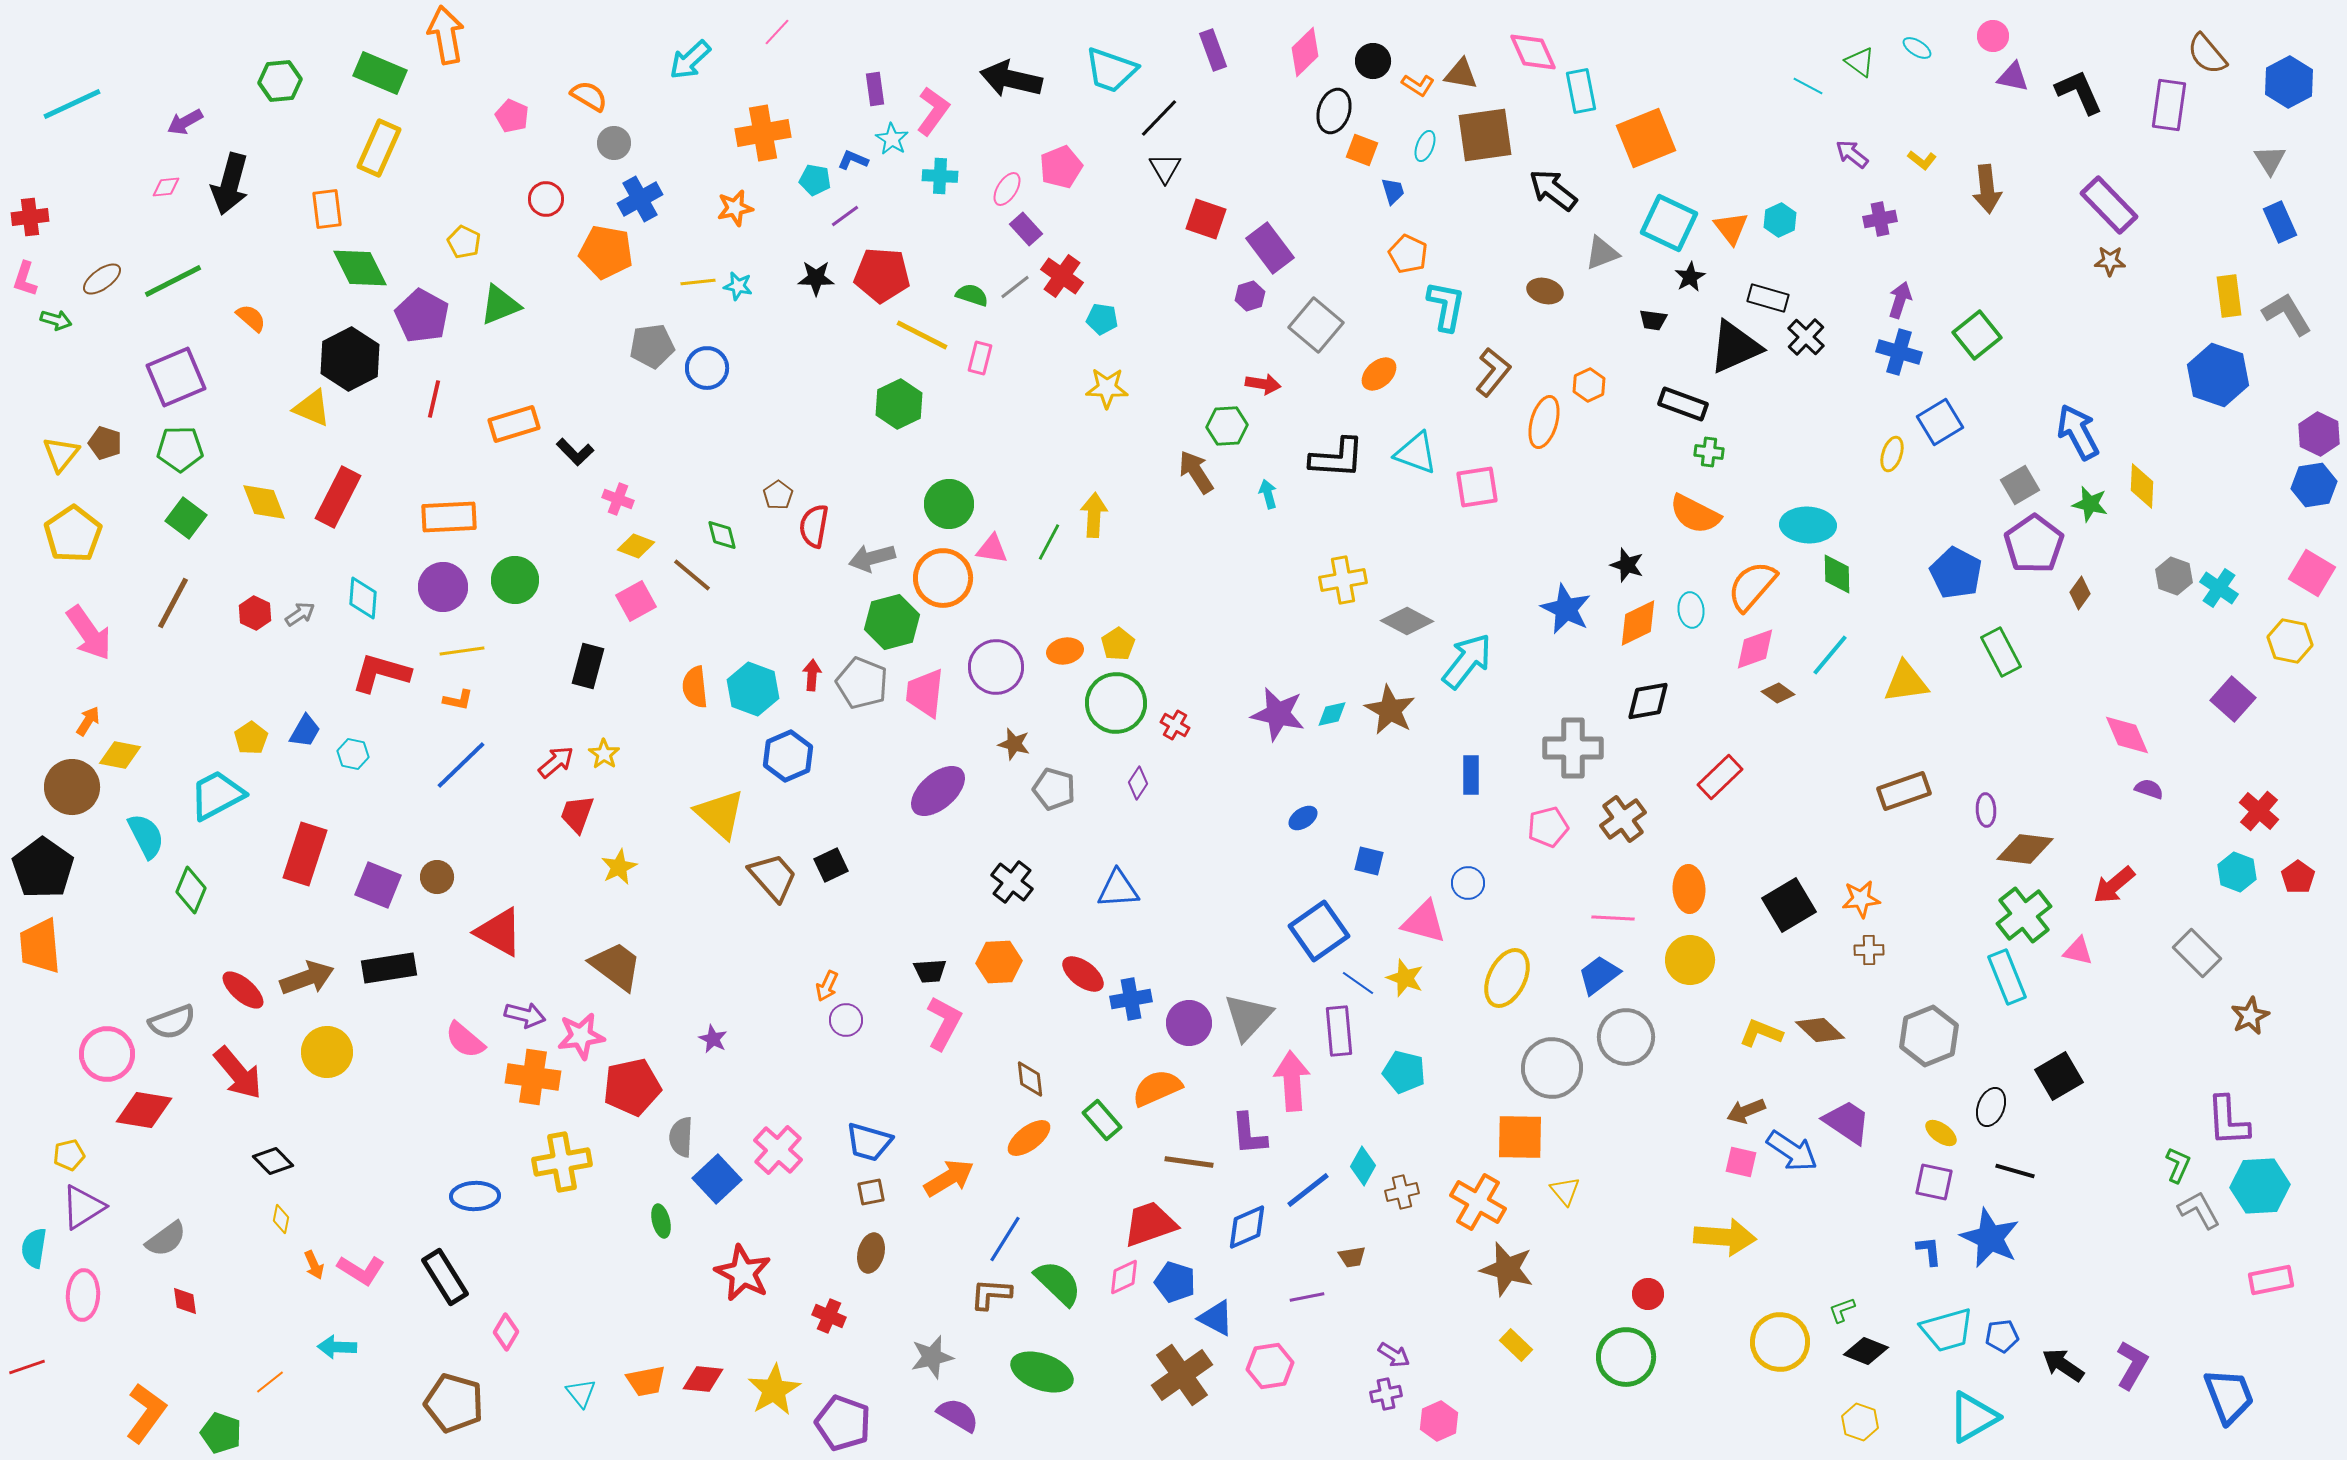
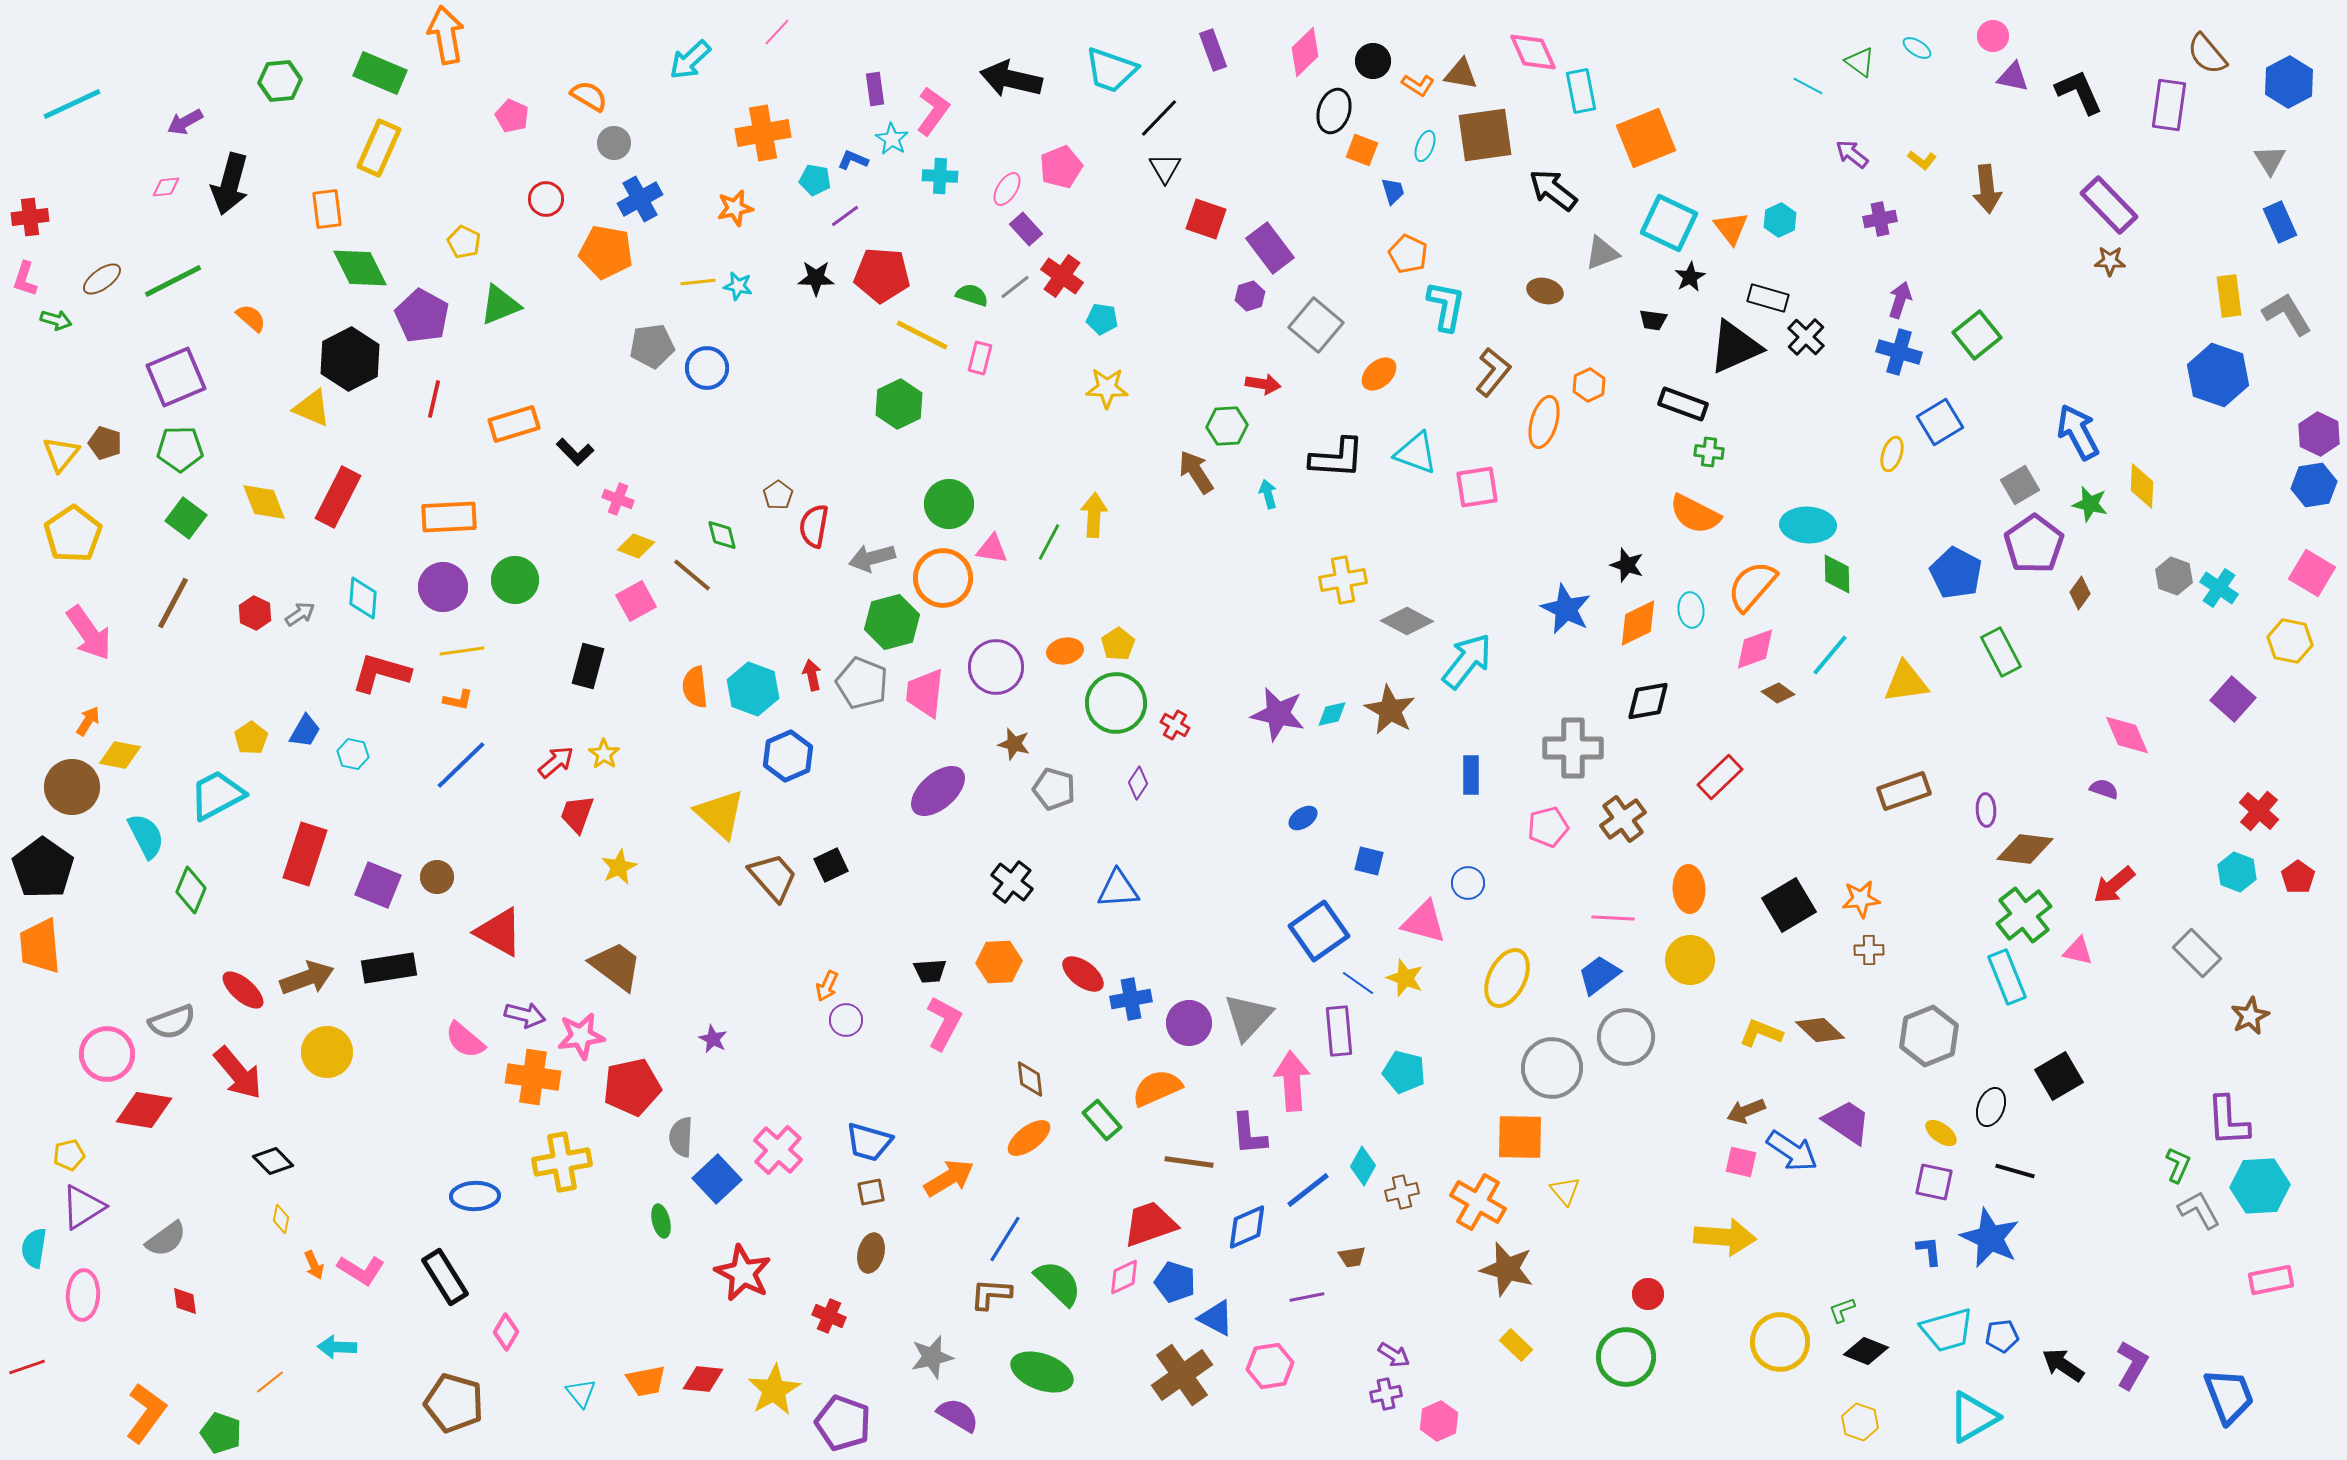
red arrow at (812, 675): rotated 16 degrees counterclockwise
purple semicircle at (2149, 789): moved 45 px left
